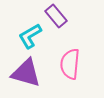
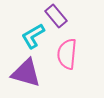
cyan L-shape: moved 3 px right
pink semicircle: moved 3 px left, 10 px up
